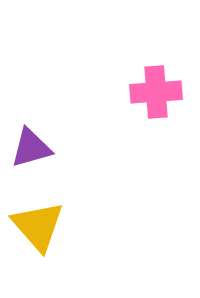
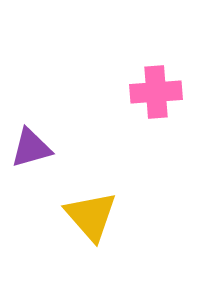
yellow triangle: moved 53 px right, 10 px up
